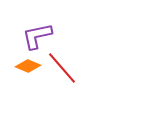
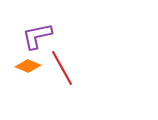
red line: rotated 12 degrees clockwise
